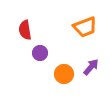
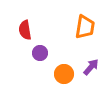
orange trapezoid: rotated 60 degrees counterclockwise
